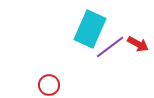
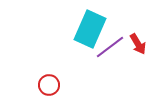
red arrow: rotated 30 degrees clockwise
